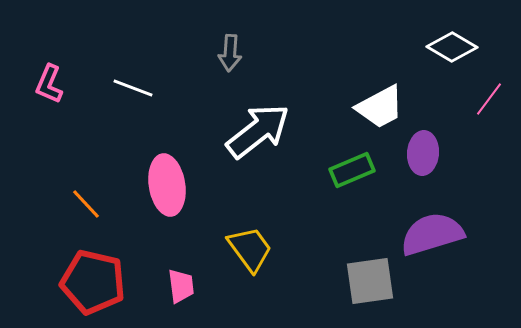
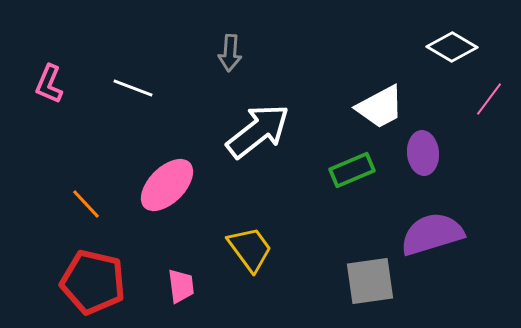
purple ellipse: rotated 9 degrees counterclockwise
pink ellipse: rotated 54 degrees clockwise
